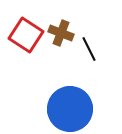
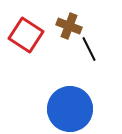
brown cross: moved 8 px right, 7 px up
